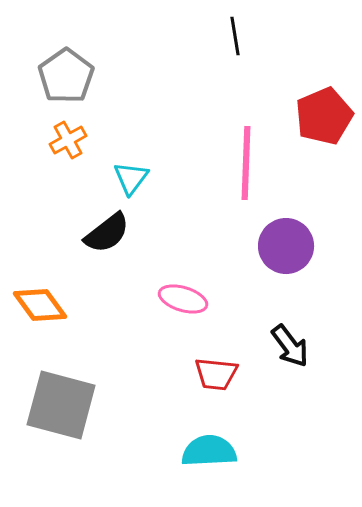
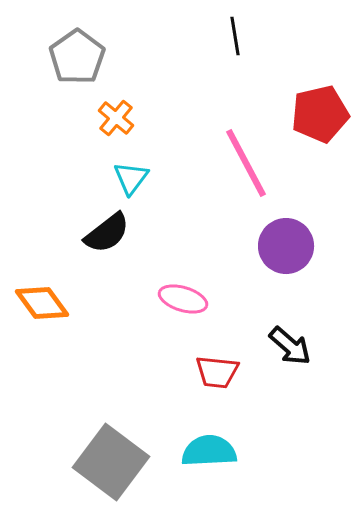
gray pentagon: moved 11 px right, 19 px up
red pentagon: moved 4 px left, 2 px up; rotated 10 degrees clockwise
orange cross: moved 48 px right, 22 px up; rotated 21 degrees counterclockwise
pink line: rotated 30 degrees counterclockwise
orange diamond: moved 2 px right, 2 px up
black arrow: rotated 12 degrees counterclockwise
red trapezoid: moved 1 px right, 2 px up
gray square: moved 50 px right, 57 px down; rotated 22 degrees clockwise
